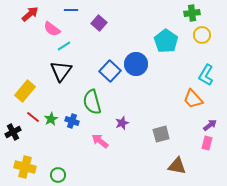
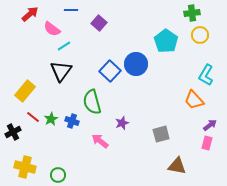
yellow circle: moved 2 px left
orange trapezoid: moved 1 px right, 1 px down
